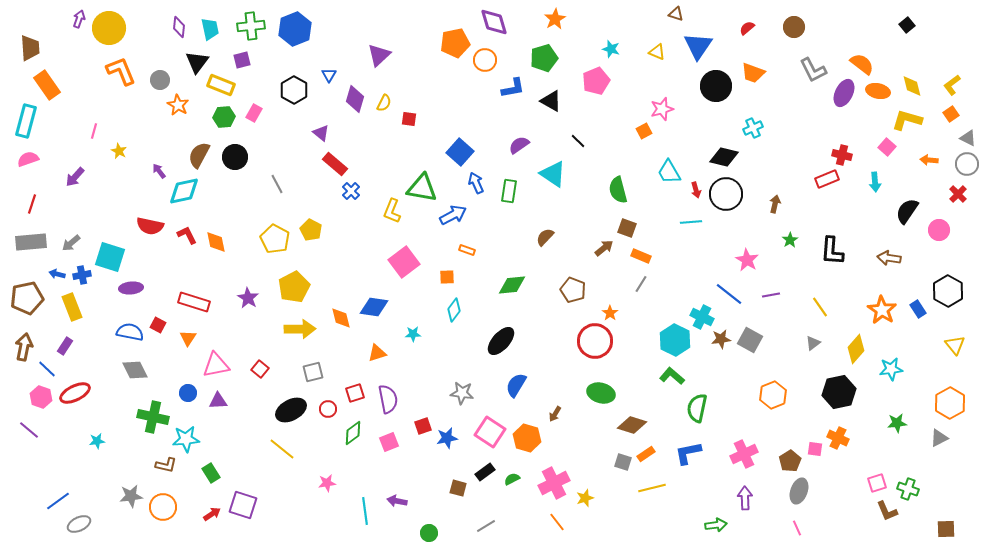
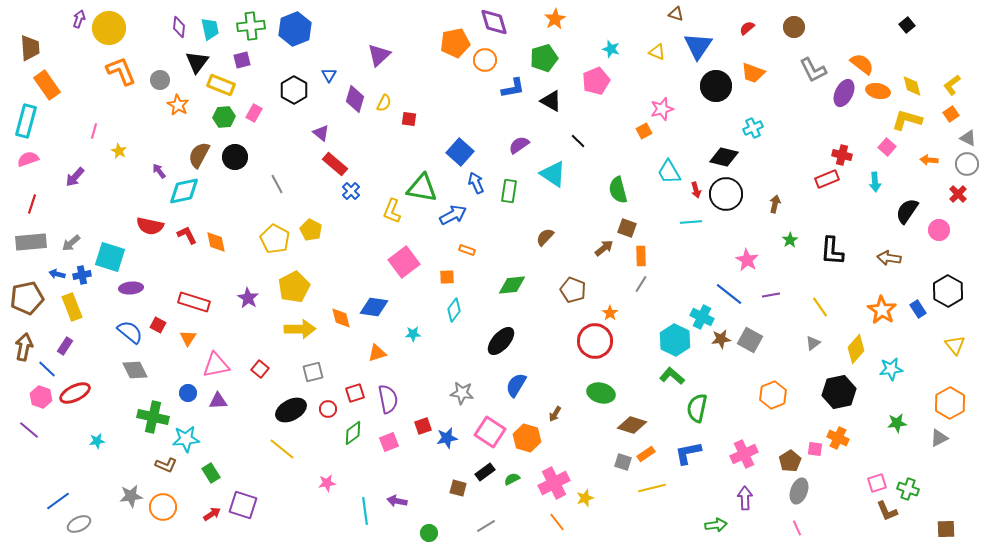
orange rectangle at (641, 256): rotated 66 degrees clockwise
blue semicircle at (130, 332): rotated 28 degrees clockwise
brown L-shape at (166, 465): rotated 10 degrees clockwise
